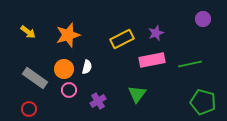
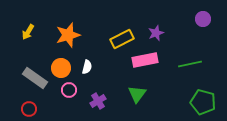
yellow arrow: rotated 84 degrees clockwise
pink rectangle: moved 7 px left
orange circle: moved 3 px left, 1 px up
